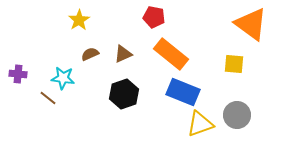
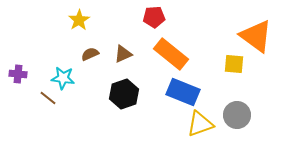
red pentagon: rotated 15 degrees counterclockwise
orange triangle: moved 5 px right, 12 px down
